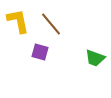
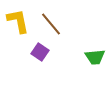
purple square: rotated 18 degrees clockwise
green trapezoid: moved 1 px up; rotated 25 degrees counterclockwise
